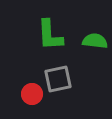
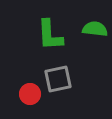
green semicircle: moved 12 px up
red circle: moved 2 px left
